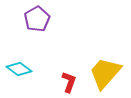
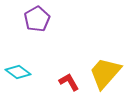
cyan diamond: moved 1 px left, 3 px down
red L-shape: rotated 50 degrees counterclockwise
